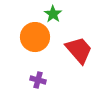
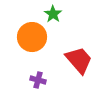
orange circle: moved 3 px left
red trapezoid: moved 10 px down
